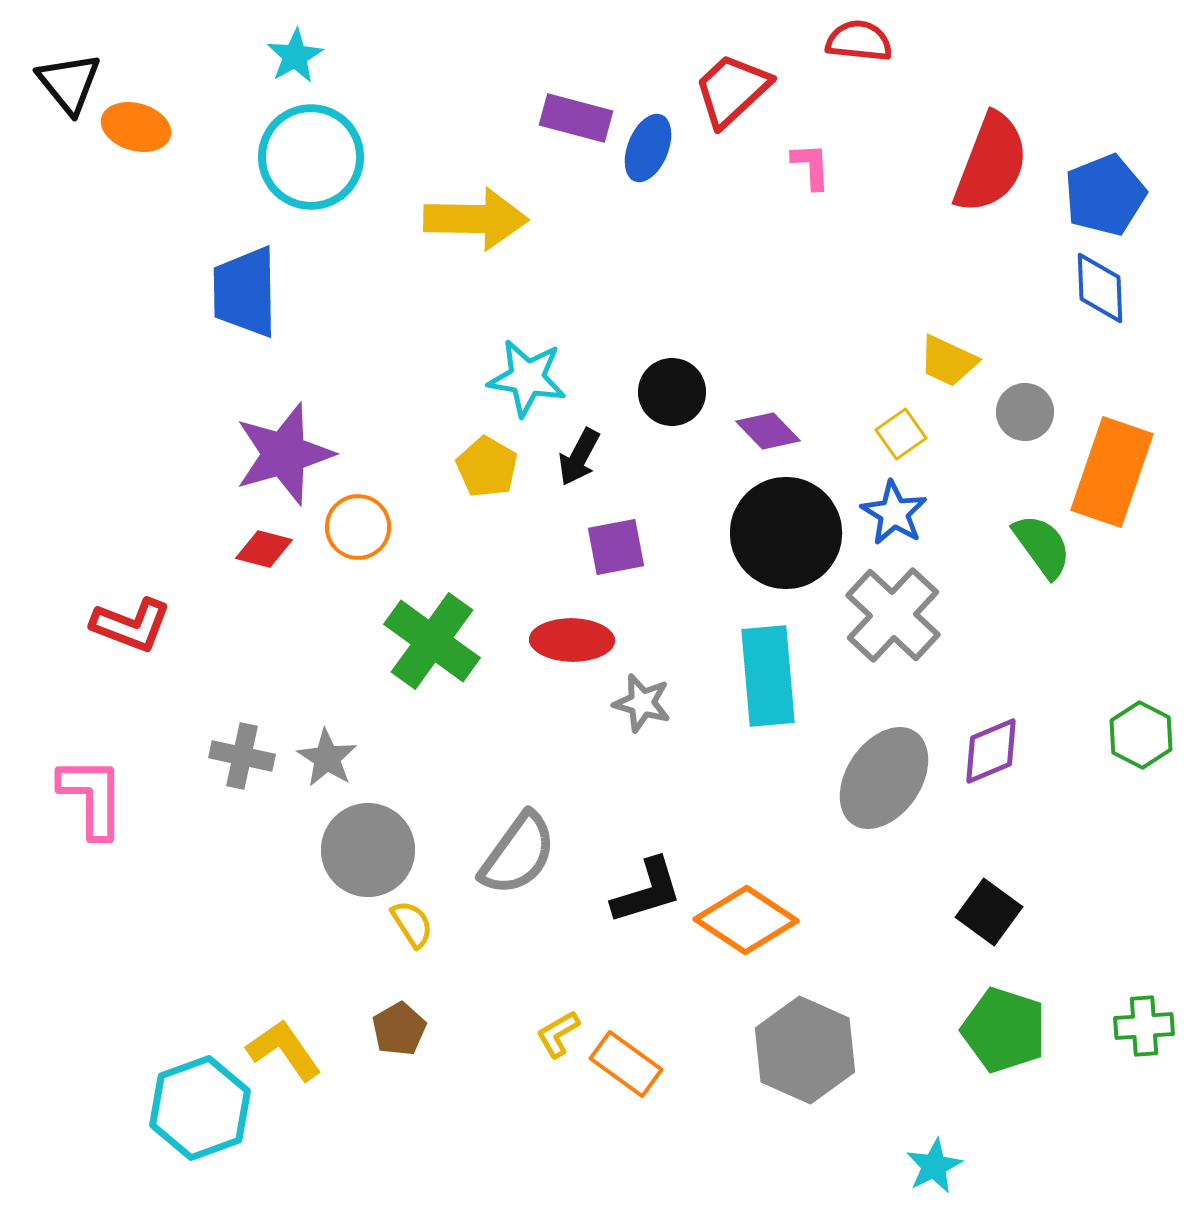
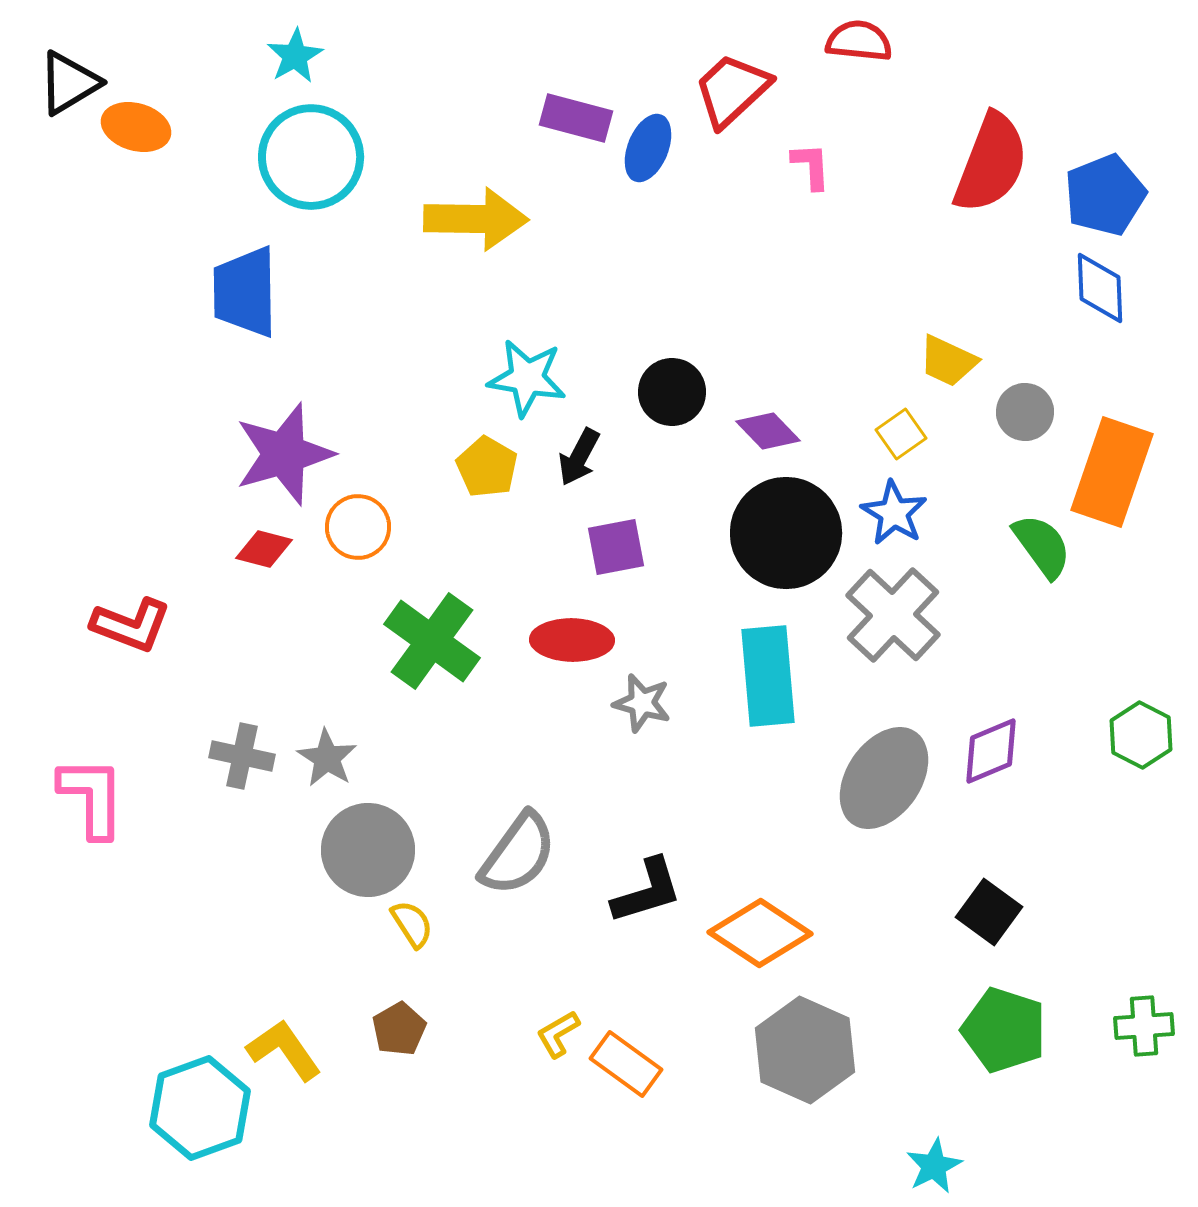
black triangle at (69, 83): rotated 38 degrees clockwise
orange diamond at (746, 920): moved 14 px right, 13 px down
